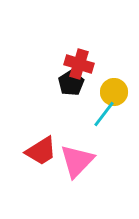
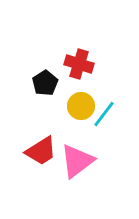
black pentagon: moved 26 px left
yellow circle: moved 33 px left, 14 px down
pink triangle: rotated 9 degrees clockwise
